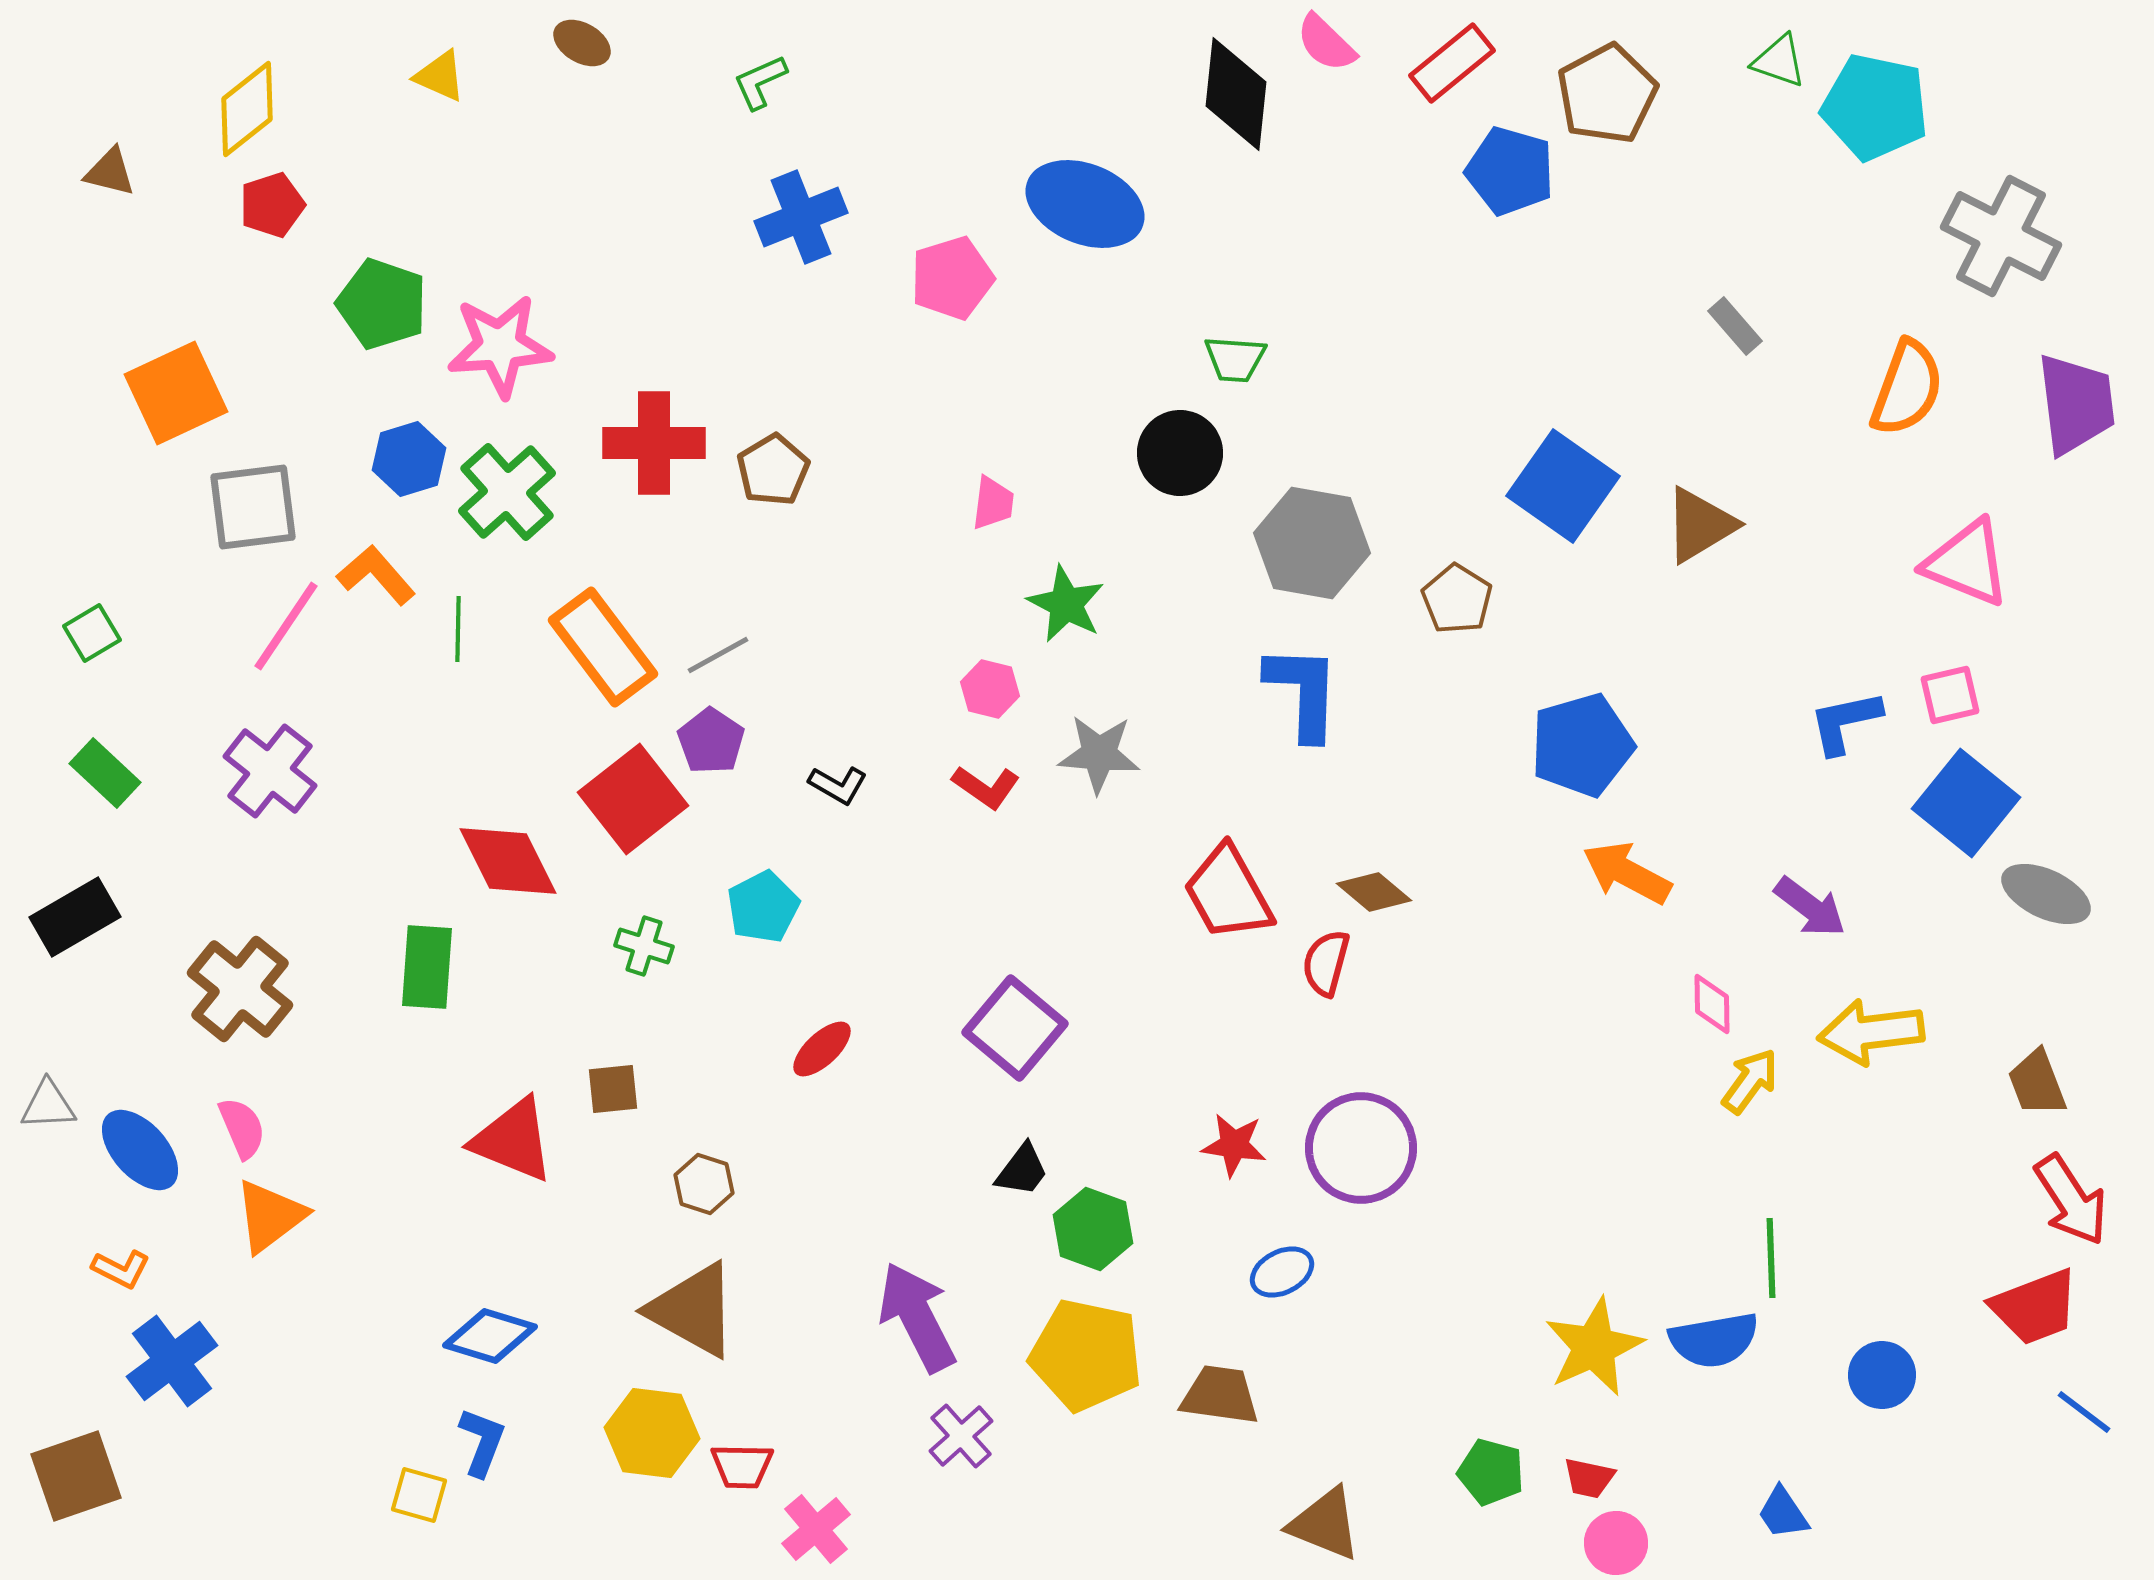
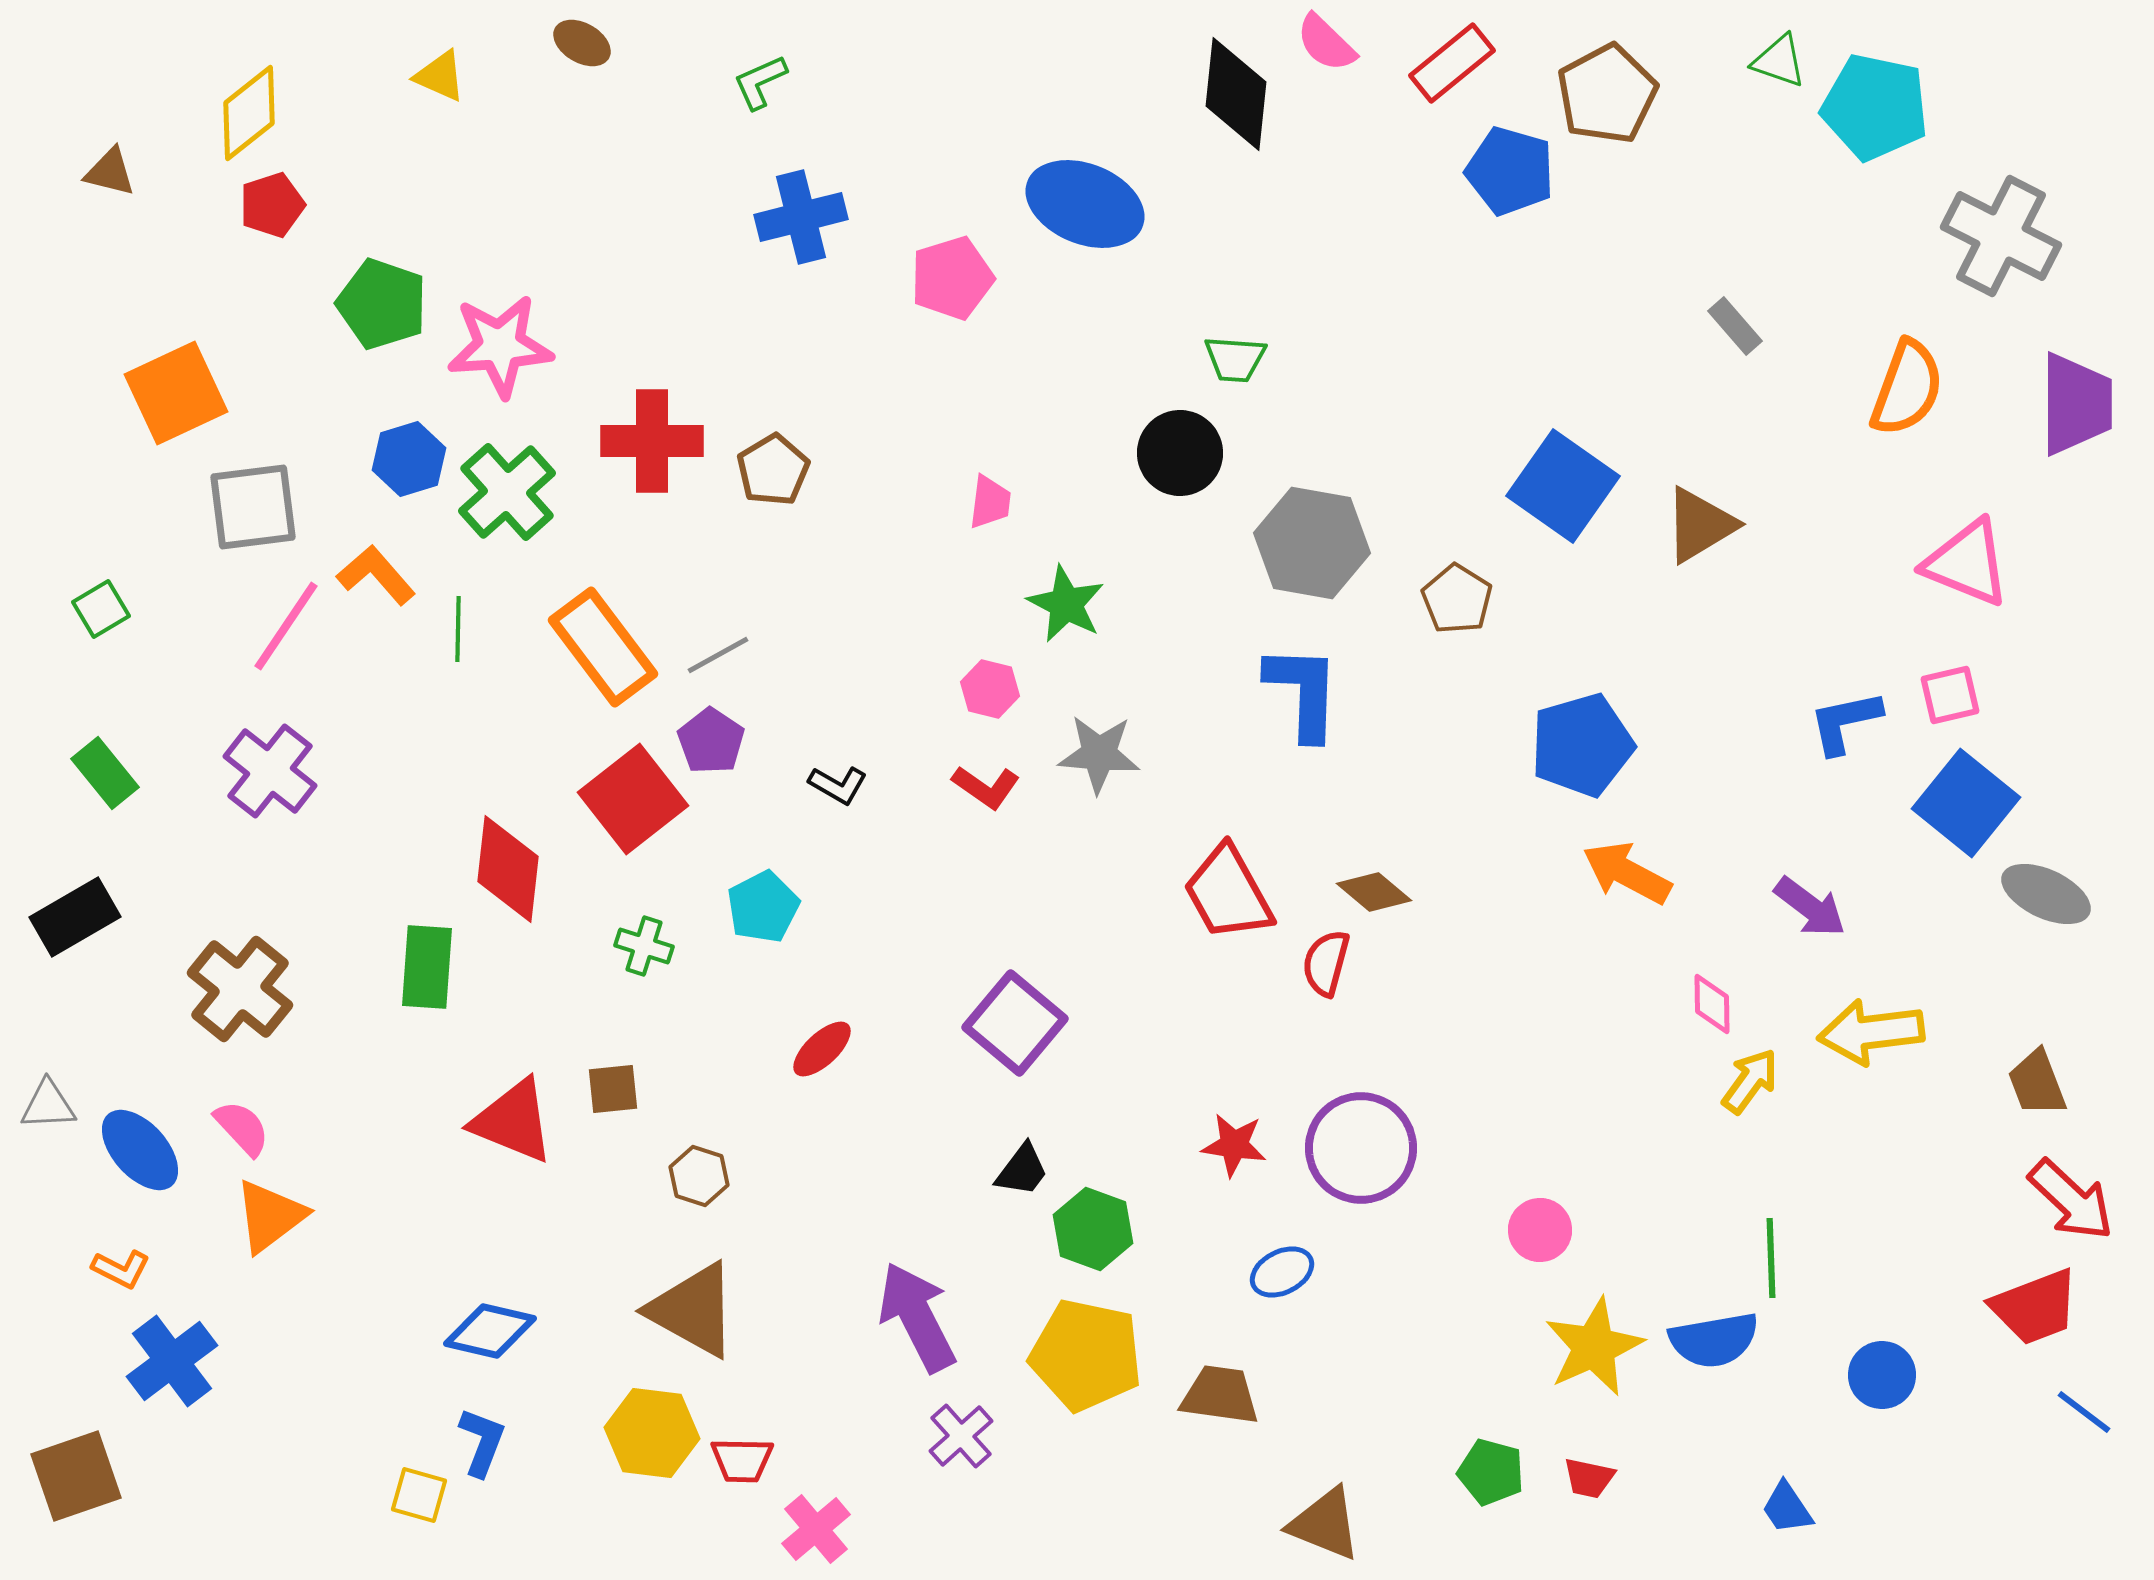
yellow diamond at (247, 109): moved 2 px right, 4 px down
blue cross at (801, 217): rotated 8 degrees clockwise
purple trapezoid at (2076, 404): rotated 7 degrees clockwise
red cross at (654, 443): moved 2 px left, 2 px up
pink trapezoid at (993, 503): moved 3 px left, 1 px up
green square at (92, 633): moved 9 px right, 24 px up
green rectangle at (105, 773): rotated 8 degrees clockwise
red diamond at (508, 861): moved 8 px down; rotated 33 degrees clockwise
purple square at (1015, 1028): moved 5 px up
pink semicircle at (242, 1128): rotated 20 degrees counterclockwise
red triangle at (513, 1140): moved 19 px up
brown hexagon at (704, 1184): moved 5 px left, 8 px up
red arrow at (2071, 1200): rotated 14 degrees counterclockwise
blue diamond at (490, 1336): moved 5 px up; rotated 4 degrees counterclockwise
red trapezoid at (742, 1466): moved 6 px up
blue trapezoid at (1783, 1513): moved 4 px right, 5 px up
pink circle at (1616, 1543): moved 76 px left, 313 px up
